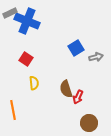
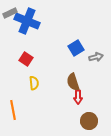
brown semicircle: moved 7 px right, 7 px up
red arrow: rotated 24 degrees counterclockwise
brown circle: moved 2 px up
